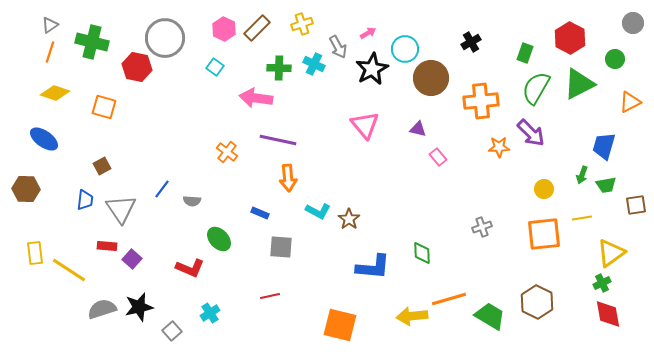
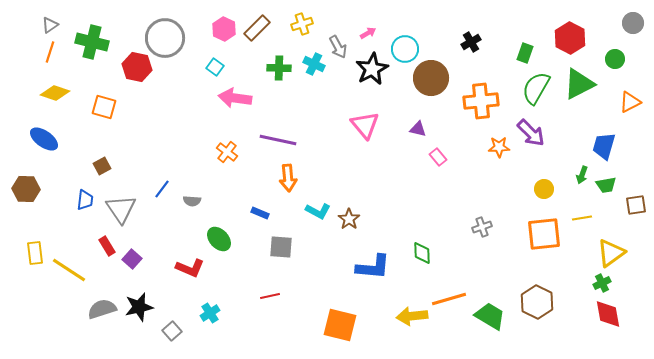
pink arrow at (256, 98): moved 21 px left
red rectangle at (107, 246): rotated 54 degrees clockwise
